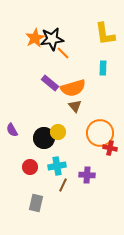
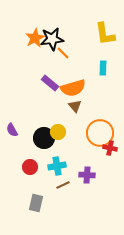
brown line: rotated 40 degrees clockwise
